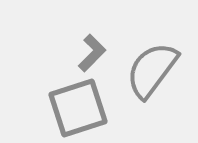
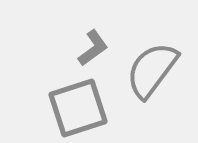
gray L-shape: moved 1 px right, 5 px up; rotated 9 degrees clockwise
